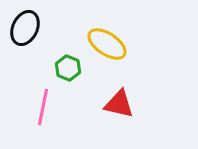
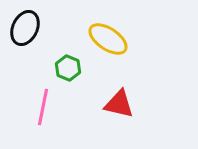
yellow ellipse: moved 1 px right, 5 px up
